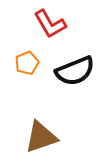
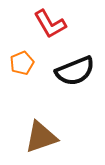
orange pentagon: moved 5 px left
